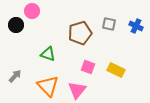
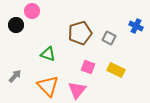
gray square: moved 14 px down; rotated 16 degrees clockwise
